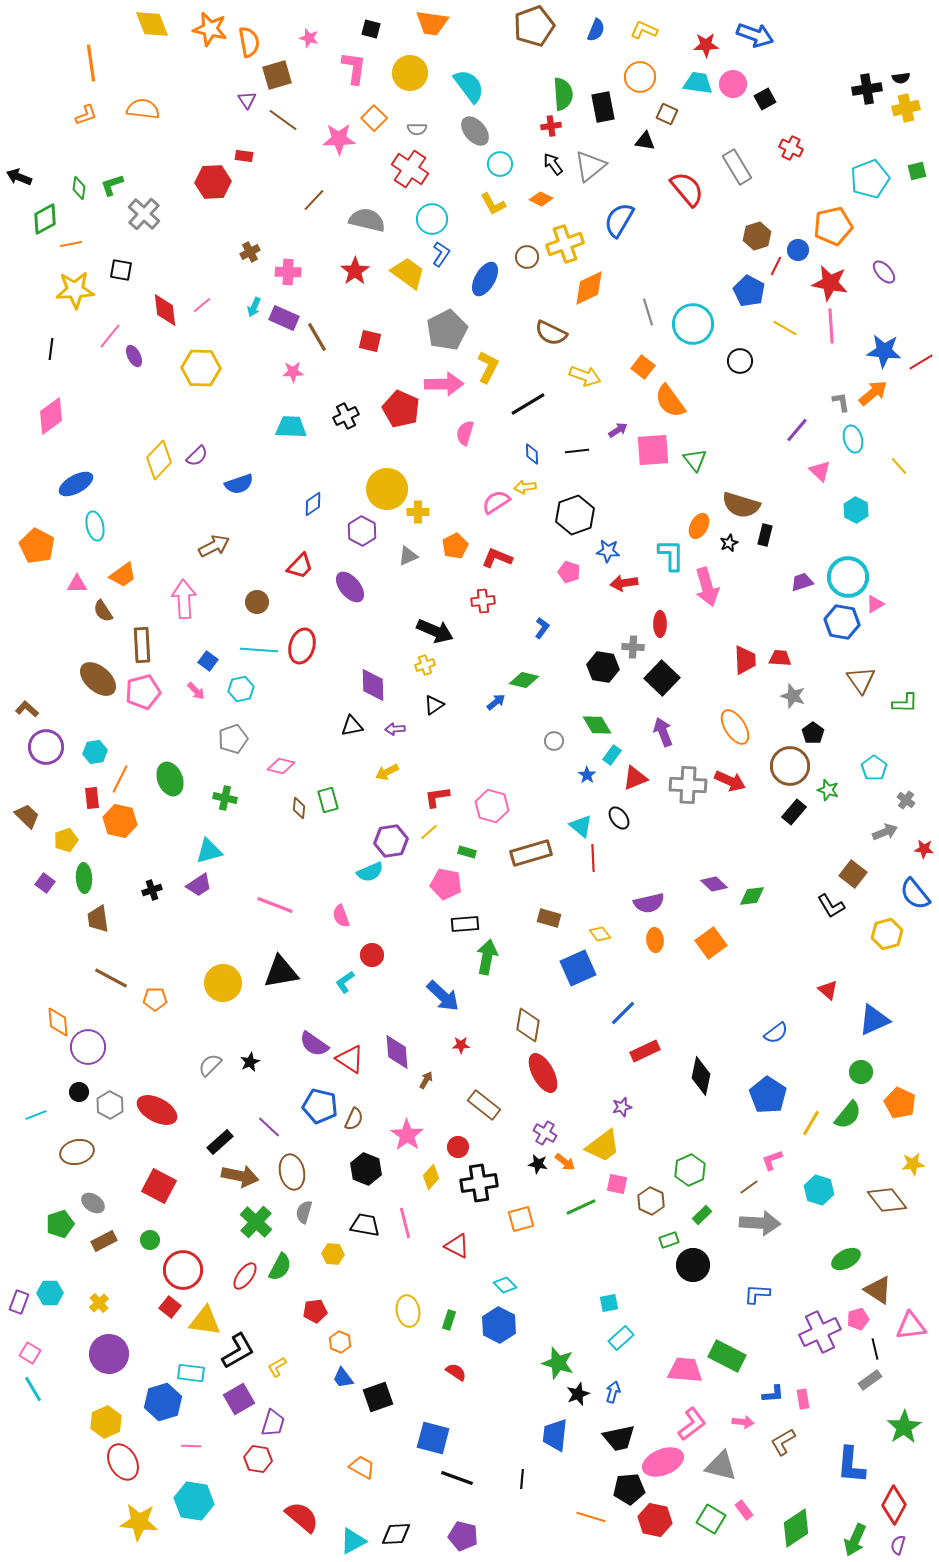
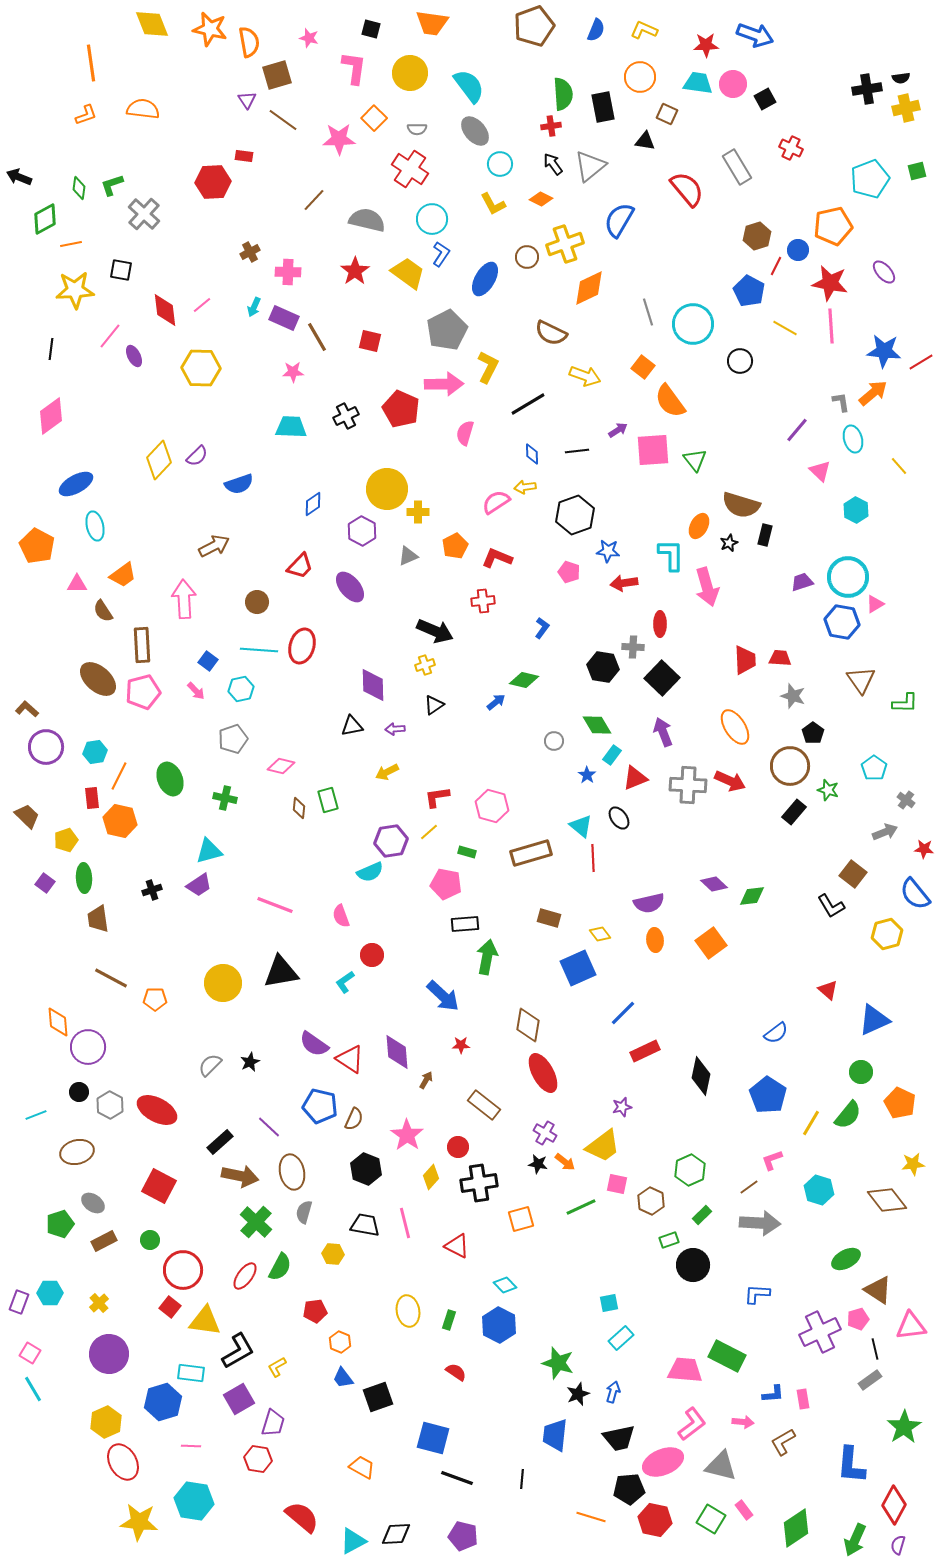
orange line at (120, 779): moved 1 px left, 3 px up
